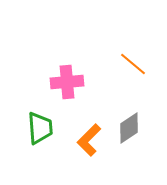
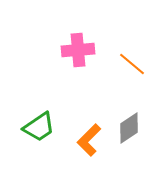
orange line: moved 1 px left
pink cross: moved 11 px right, 32 px up
green trapezoid: moved 1 px left, 1 px up; rotated 60 degrees clockwise
